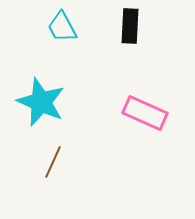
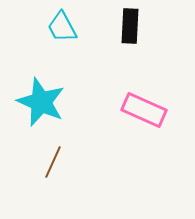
pink rectangle: moved 1 px left, 3 px up
